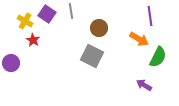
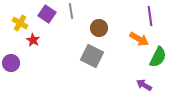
yellow cross: moved 5 px left, 2 px down
